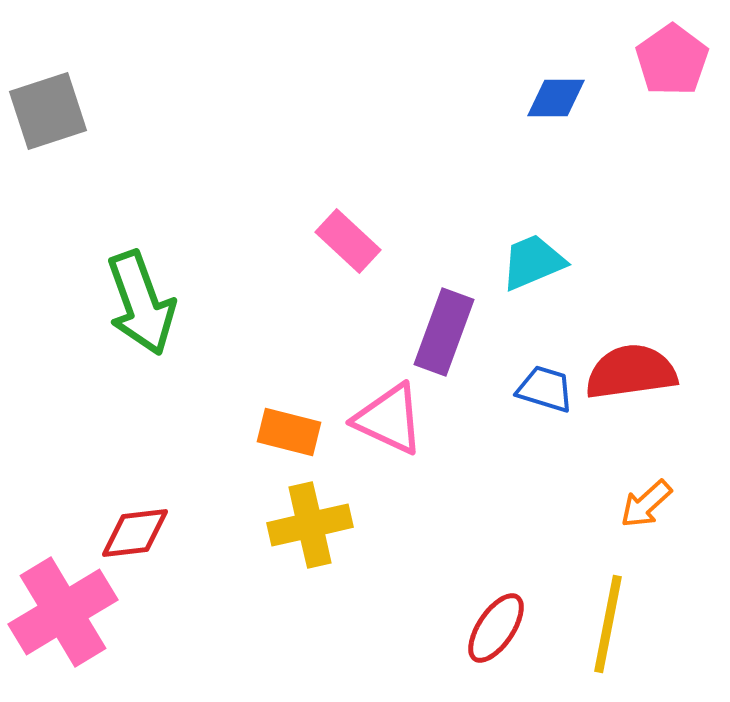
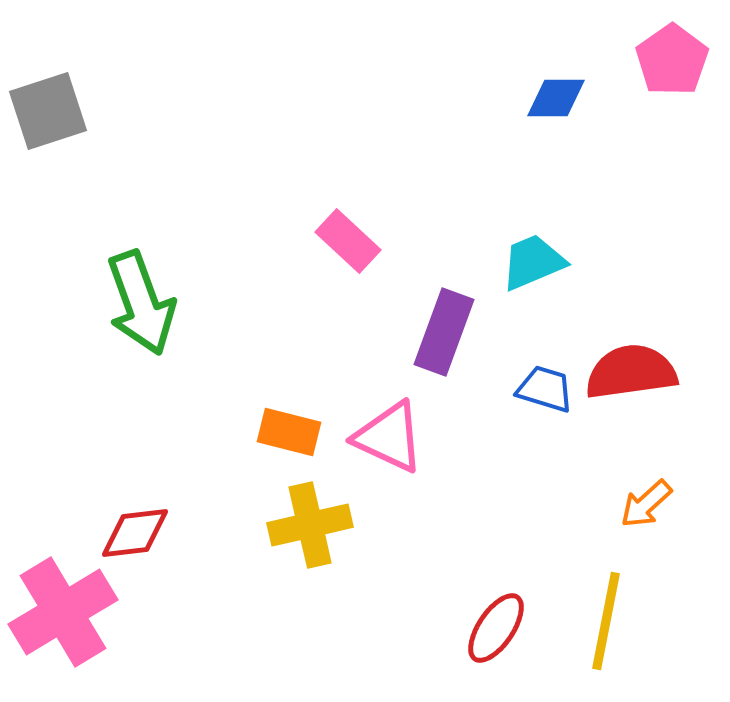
pink triangle: moved 18 px down
yellow line: moved 2 px left, 3 px up
